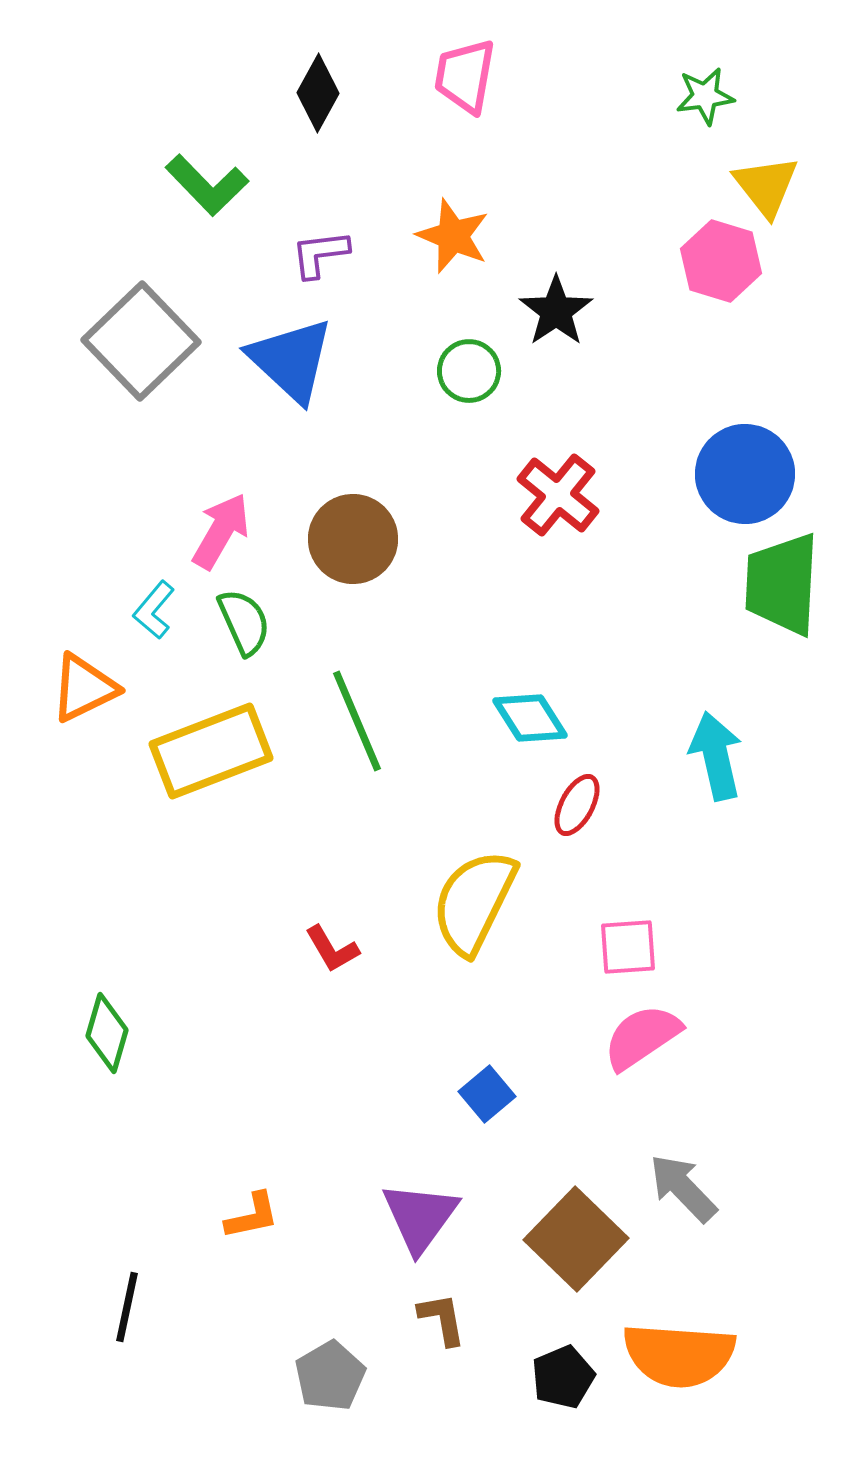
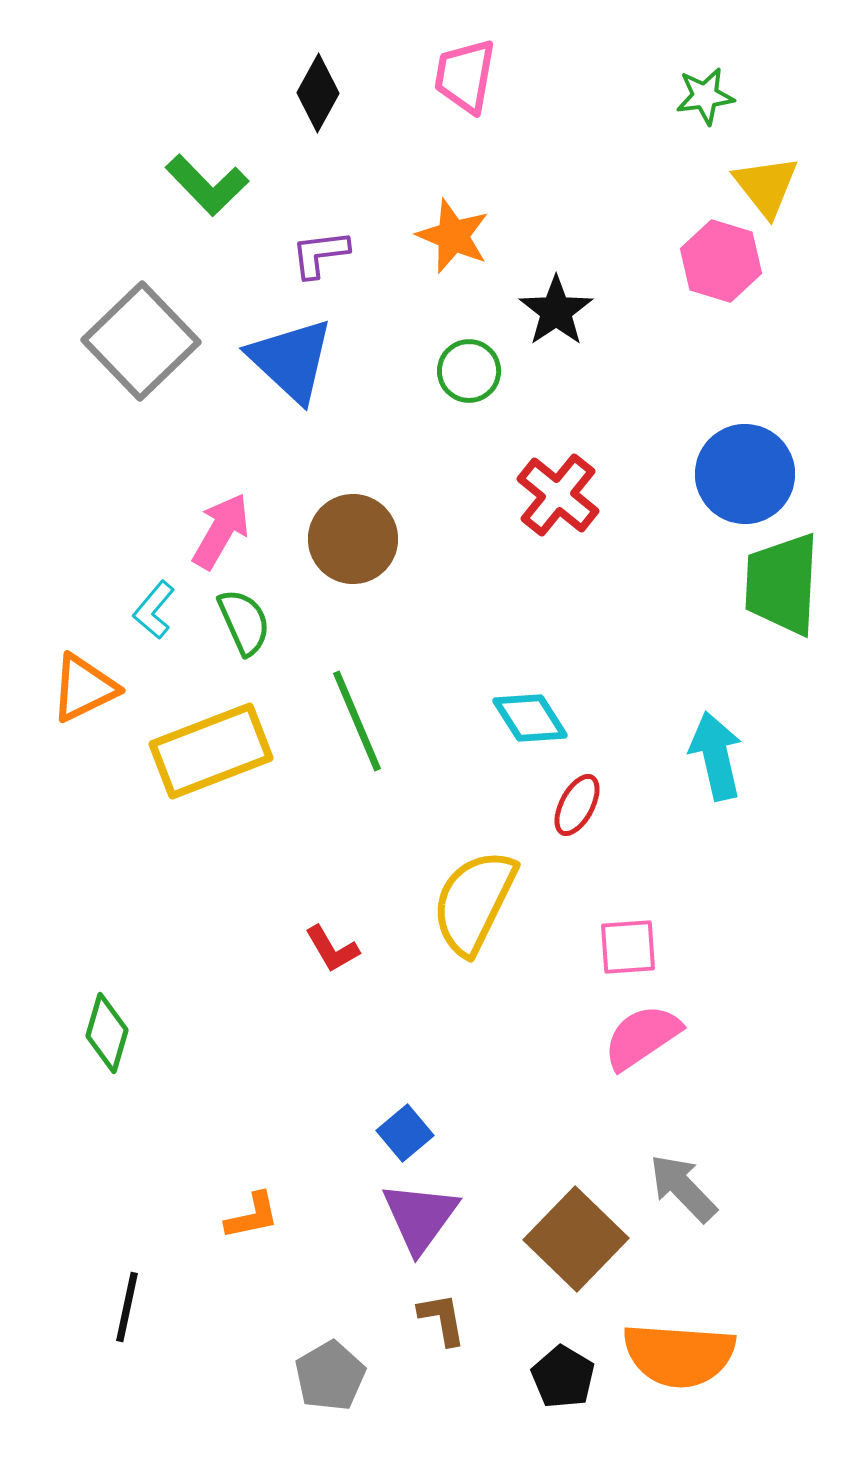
blue square: moved 82 px left, 39 px down
black pentagon: rotated 18 degrees counterclockwise
